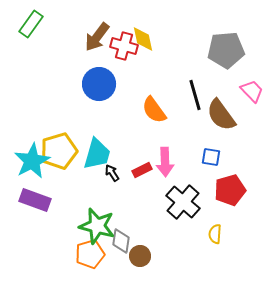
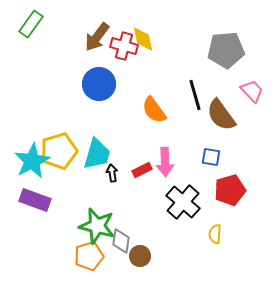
black arrow: rotated 24 degrees clockwise
orange pentagon: moved 1 px left, 2 px down
